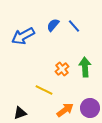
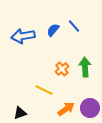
blue semicircle: moved 5 px down
blue arrow: rotated 20 degrees clockwise
orange arrow: moved 1 px right, 1 px up
